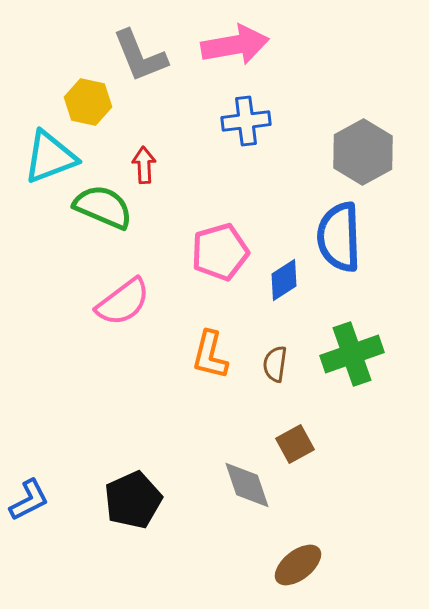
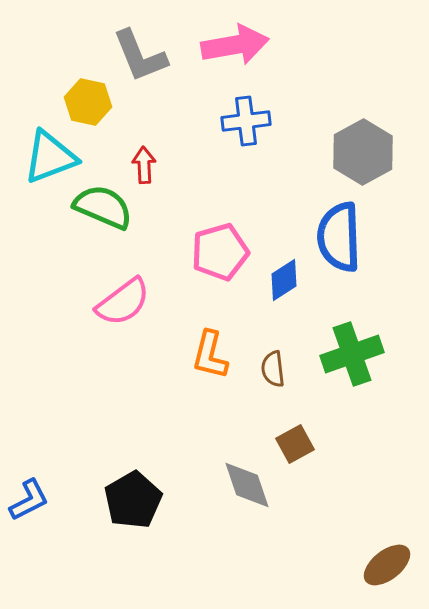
brown semicircle: moved 2 px left, 5 px down; rotated 15 degrees counterclockwise
black pentagon: rotated 6 degrees counterclockwise
brown ellipse: moved 89 px right
